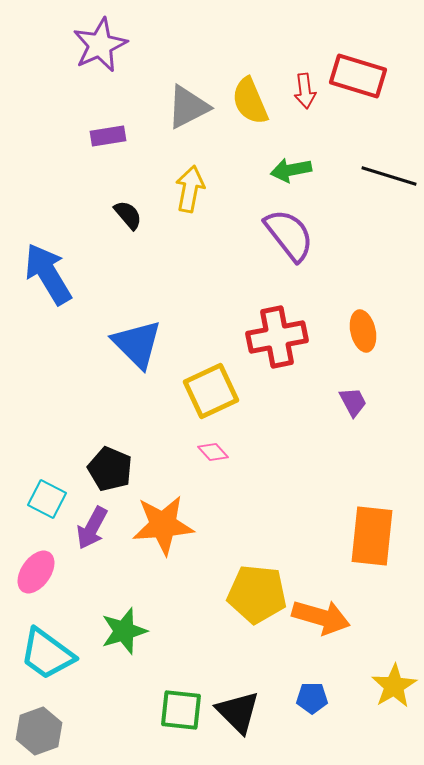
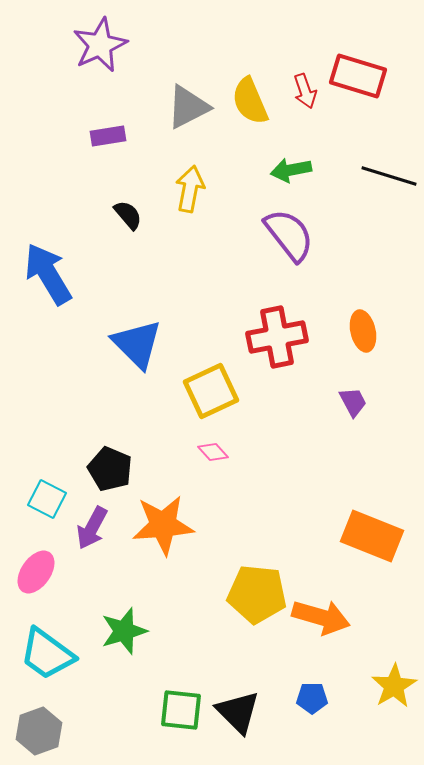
red arrow: rotated 12 degrees counterclockwise
orange rectangle: rotated 74 degrees counterclockwise
